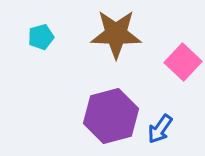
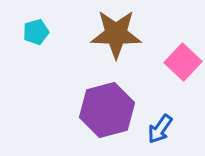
cyan pentagon: moved 5 px left, 5 px up
purple hexagon: moved 4 px left, 6 px up
